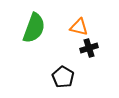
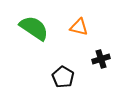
green semicircle: rotated 76 degrees counterclockwise
black cross: moved 12 px right, 11 px down
